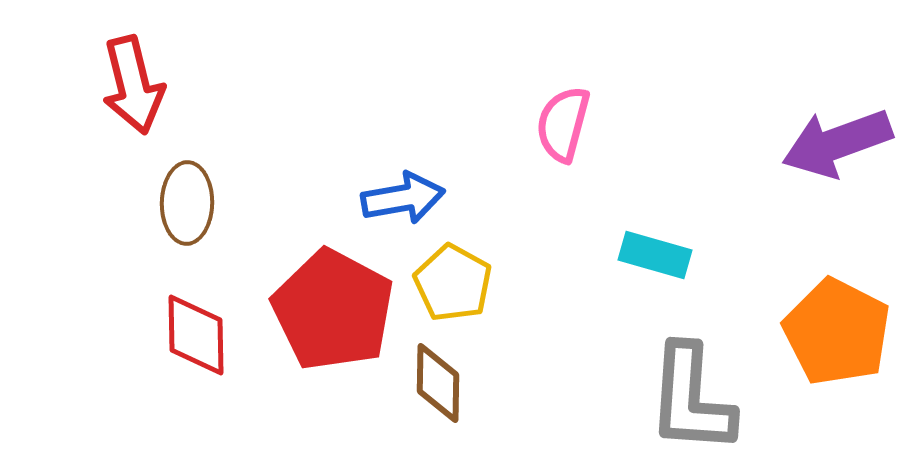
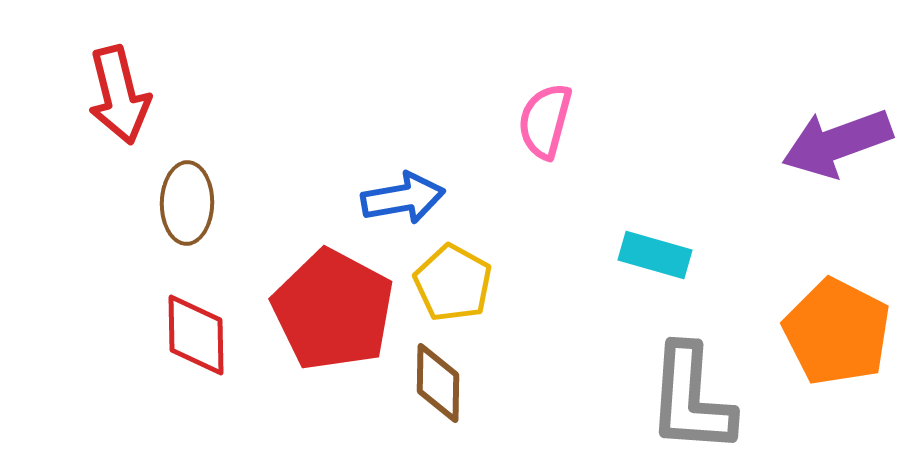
red arrow: moved 14 px left, 10 px down
pink semicircle: moved 18 px left, 3 px up
